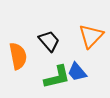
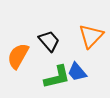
orange semicircle: rotated 140 degrees counterclockwise
